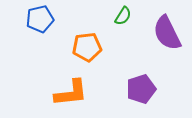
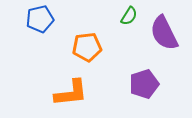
green semicircle: moved 6 px right
purple semicircle: moved 3 px left
purple pentagon: moved 3 px right, 5 px up
